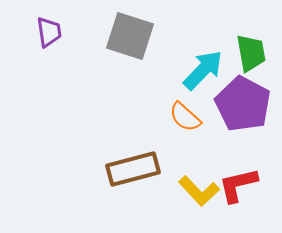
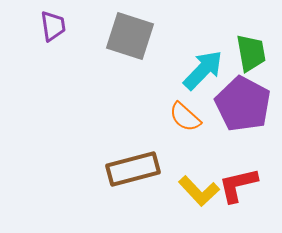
purple trapezoid: moved 4 px right, 6 px up
